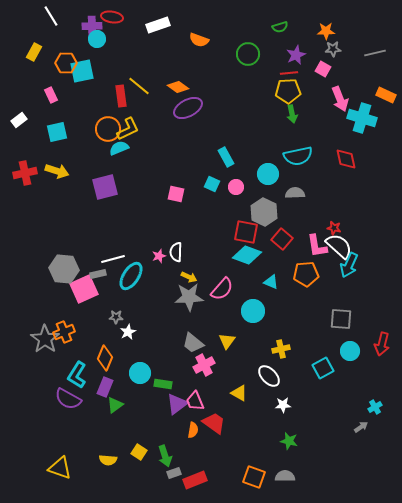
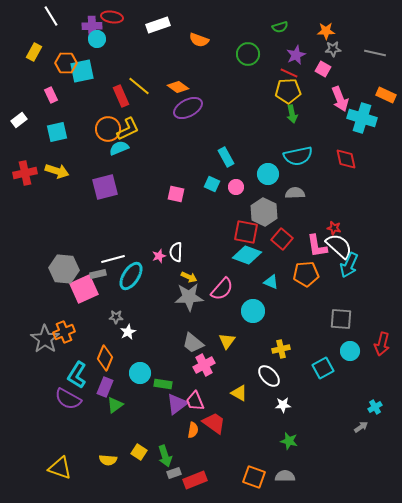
gray line at (375, 53): rotated 25 degrees clockwise
red line at (289, 73): rotated 30 degrees clockwise
red rectangle at (121, 96): rotated 15 degrees counterclockwise
